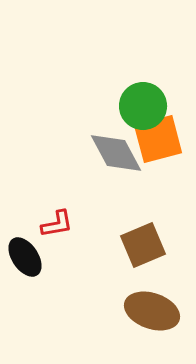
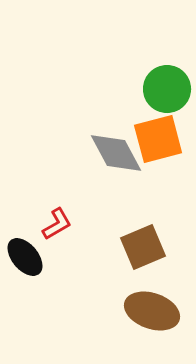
green circle: moved 24 px right, 17 px up
red L-shape: rotated 20 degrees counterclockwise
brown square: moved 2 px down
black ellipse: rotated 6 degrees counterclockwise
